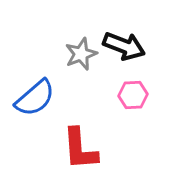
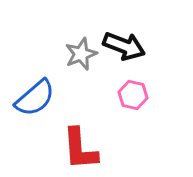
pink hexagon: rotated 16 degrees clockwise
